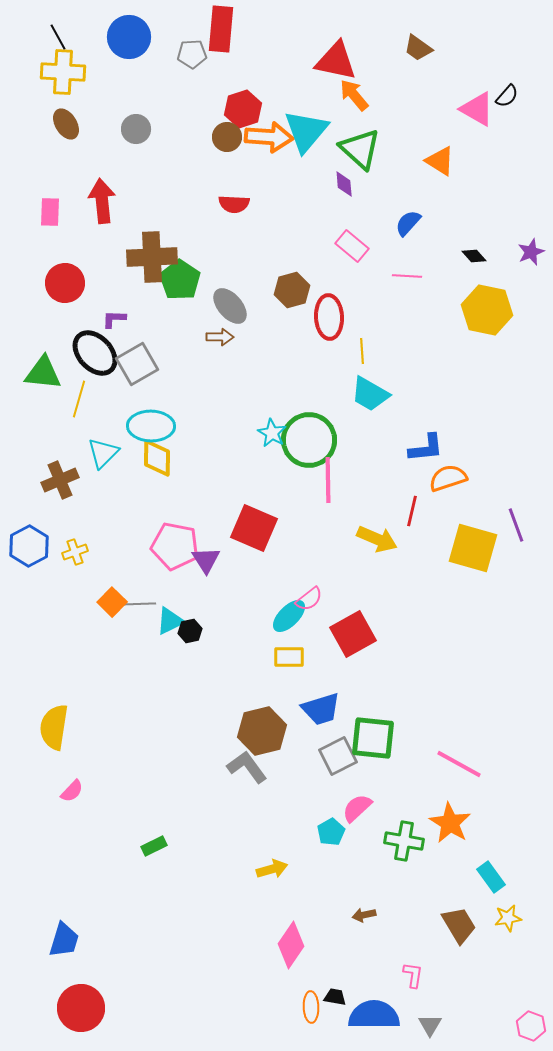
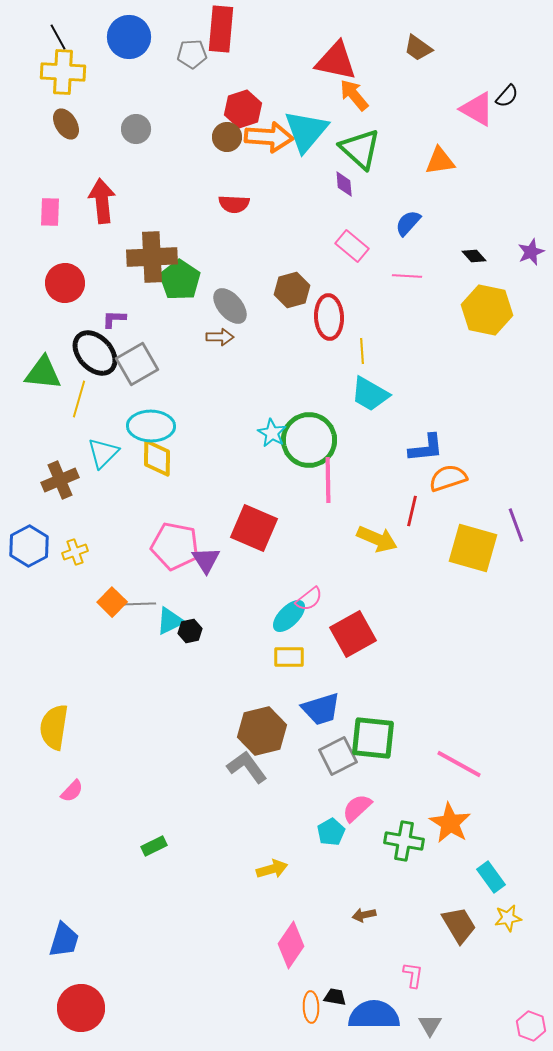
orange triangle at (440, 161): rotated 40 degrees counterclockwise
